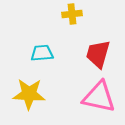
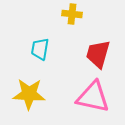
yellow cross: rotated 12 degrees clockwise
cyan trapezoid: moved 2 px left, 4 px up; rotated 75 degrees counterclockwise
pink triangle: moved 6 px left
